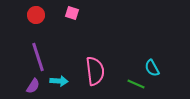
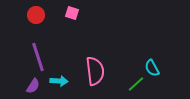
green line: rotated 66 degrees counterclockwise
